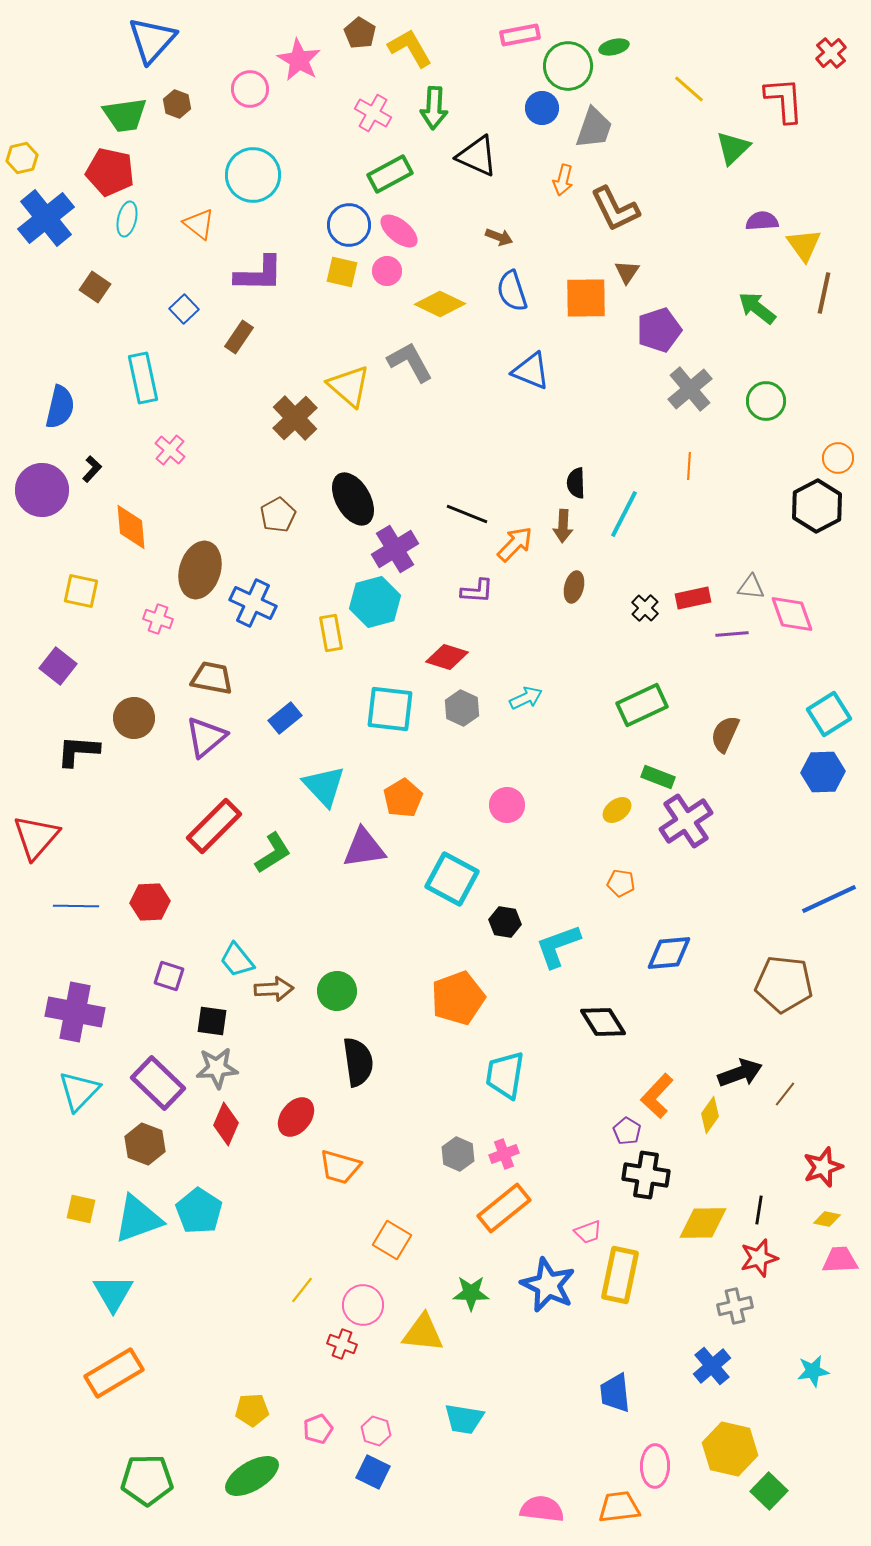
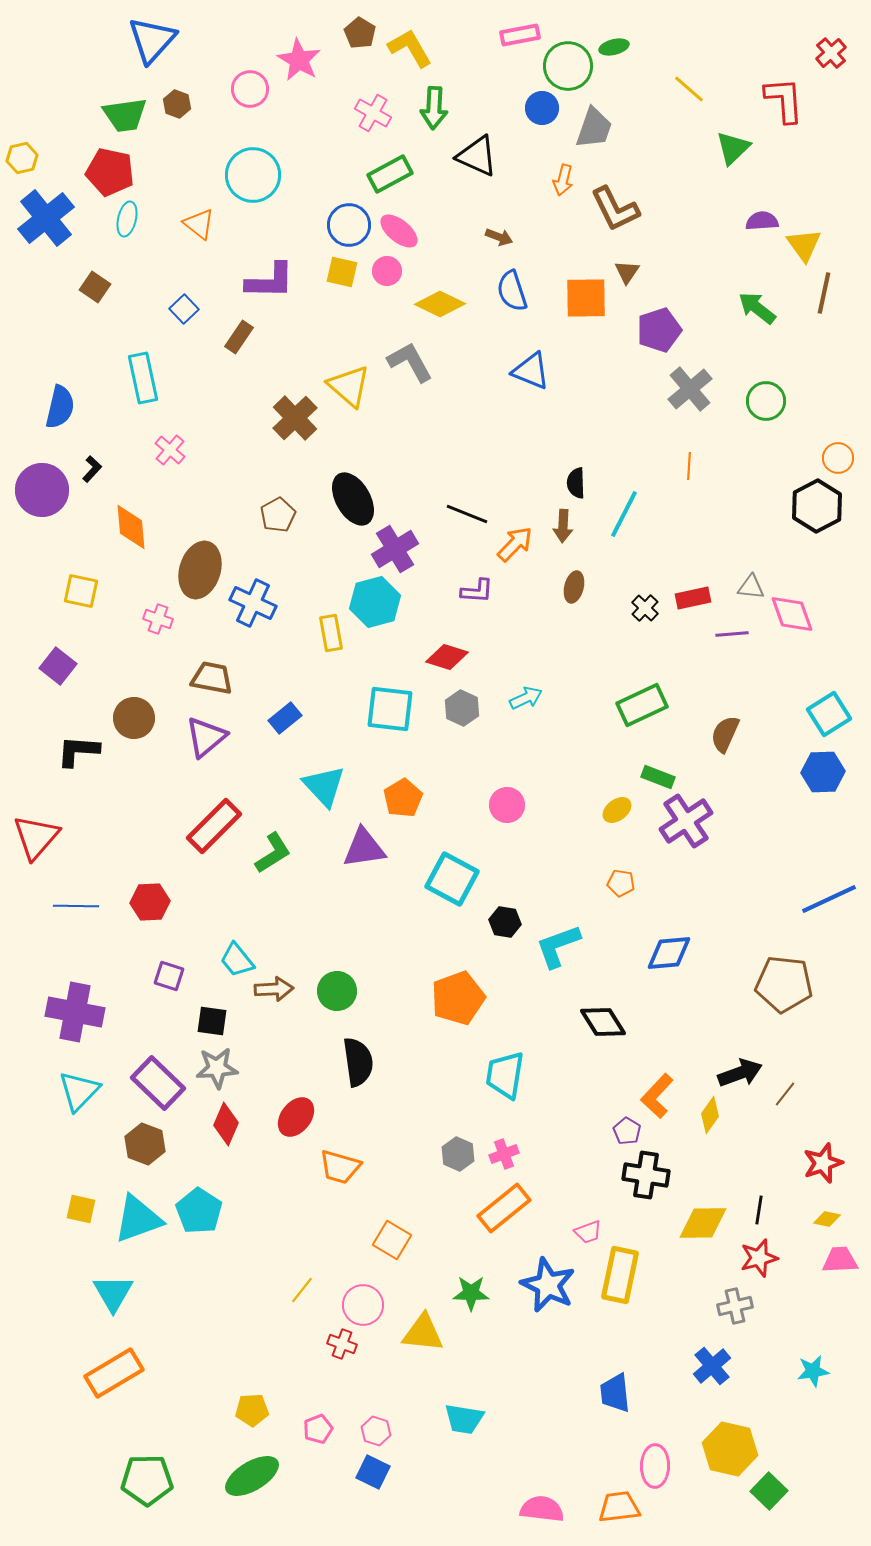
purple L-shape at (259, 274): moved 11 px right, 7 px down
red star at (823, 1167): moved 4 px up
